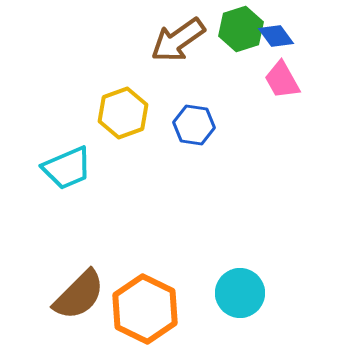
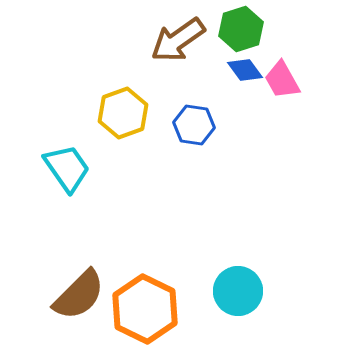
blue diamond: moved 31 px left, 34 px down
cyan trapezoid: rotated 102 degrees counterclockwise
cyan circle: moved 2 px left, 2 px up
